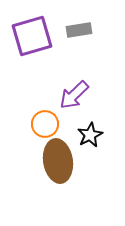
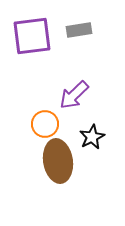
purple square: rotated 9 degrees clockwise
black star: moved 2 px right, 2 px down
